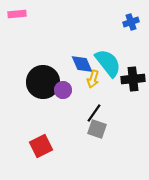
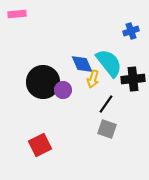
blue cross: moved 9 px down
cyan semicircle: moved 1 px right
black line: moved 12 px right, 9 px up
gray square: moved 10 px right
red square: moved 1 px left, 1 px up
